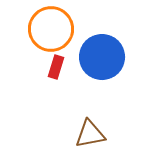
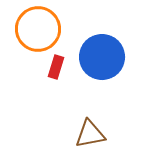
orange circle: moved 13 px left
